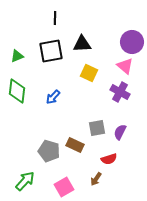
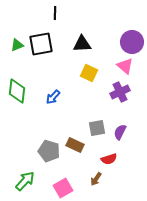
black line: moved 5 px up
black square: moved 10 px left, 7 px up
green triangle: moved 11 px up
purple cross: rotated 36 degrees clockwise
pink square: moved 1 px left, 1 px down
